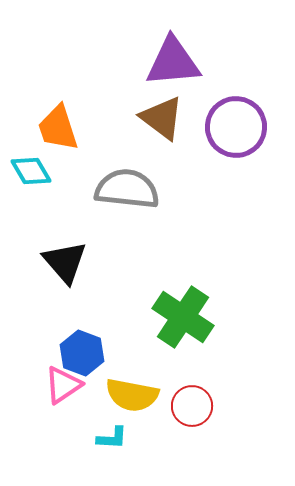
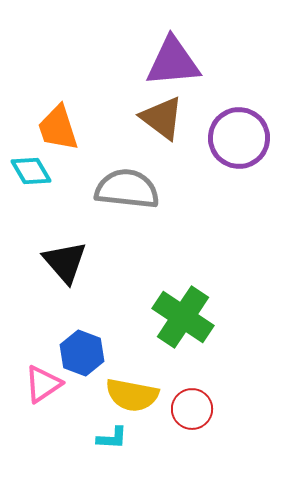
purple circle: moved 3 px right, 11 px down
pink triangle: moved 20 px left, 1 px up
red circle: moved 3 px down
